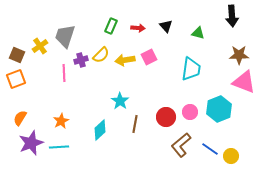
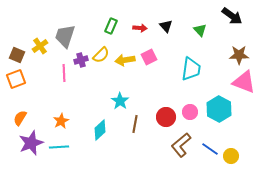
black arrow: rotated 50 degrees counterclockwise
red arrow: moved 2 px right
green triangle: moved 2 px right, 3 px up; rotated 32 degrees clockwise
cyan hexagon: rotated 10 degrees counterclockwise
